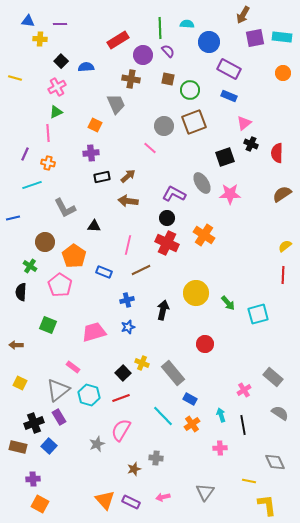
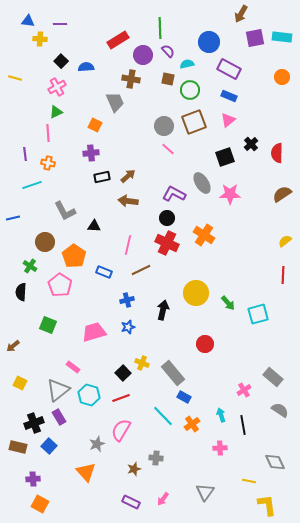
brown arrow at (243, 15): moved 2 px left, 1 px up
cyan semicircle at (187, 24): moved 40 px down; rotated 16 degrees counterclockwise
orange circle at (283, 73): moved 1 px left, 4 px down
gray trapezoid at (116, 104): moved 1 px left, 2 px up
pink triangle at (244, 123): moved 16 px left, 3 px up
black cross at (251, 144): rotated 24 degrees clockwise
pink line at (150, 148): moved 18 px right, 1 px down
purple line at (25, 154): rotated 32 degrees counterclockwise
gray L-shape at (65, 208): moved 3 px down
yellow semicircle at (285, 246): moved 5 px up
brown arrow at (16, 345): moved 3 px left, 1 px down; rotated 40 degrees counterclockwise
blue rectangle at (190, 399): moved 6 px left, 2 px up
gray semicircle at (280, 413): moved 3 px up
pink arrow at (163, 497): moved 2 px down; rotated 40 degrees counterclockwise
orange triangle at (105, 500): moved 19 px left, 28 px up
